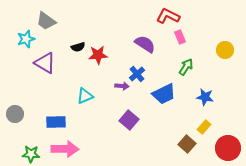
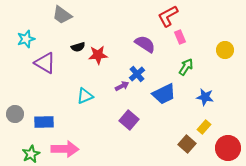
red L-shape: rotated 55 degrees counterclockwise
gray trapezoid: moved 16 px right, 6 px up
purple arrow: rotated 32 degrees counterclockwise
blue rectangle: moved 12 px left
green star: rotated 30 degrees counterclockwise
